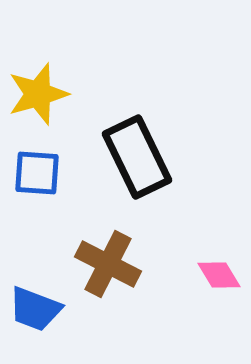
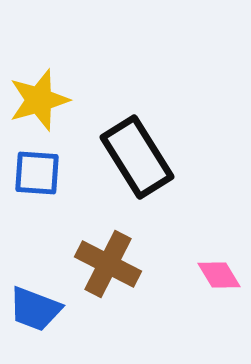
yellow star: moved 1 px right, 6 px down
black rectangle: rotated 6 degrees counterclockwise
